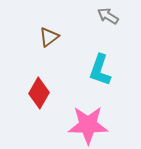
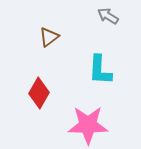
cyan L-shape: rotated 16 degrees counterclockwise
